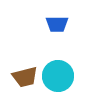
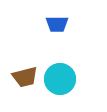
cyan circle: moved 2 px right, 3 px down
